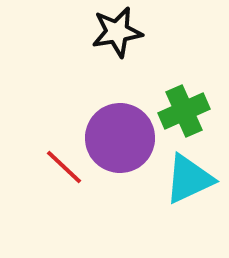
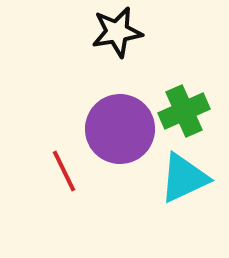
purple circle: moved 9 px up
red line: moved 4 px down; rotated 21 degrees clockwise
cyan triangle: moved 5 px left, 1 px up
